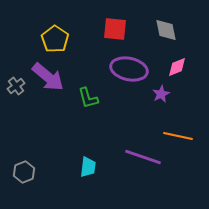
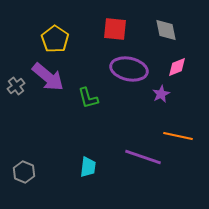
gray hexagon: rotated 15 degrees counterclockwise
